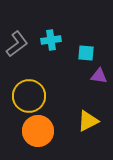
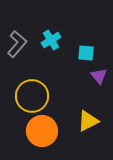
cyan cross: rotated 24 degrees counterclockwise
gray L-shape: rotated 12 degrees counterclockwise
purple triangle: rotated 42 degrees clockwise
yellow circle: moved 3 px right
orange circle: moved 4 px right
